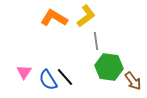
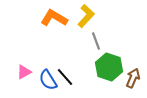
yellow L-shape: rotated 10 degrees counterclockwise
gray line: rotated 12 degrees counterclockwise
green hexagon: rotated 12 degrees clockwise
pink triangle: rotated 28 degrees clockwise
brown arrow: moved 3 px up; rotated 120 degrees counterclockwise
